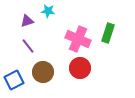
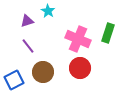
cyan star: rotated 24 degrees clockwise
